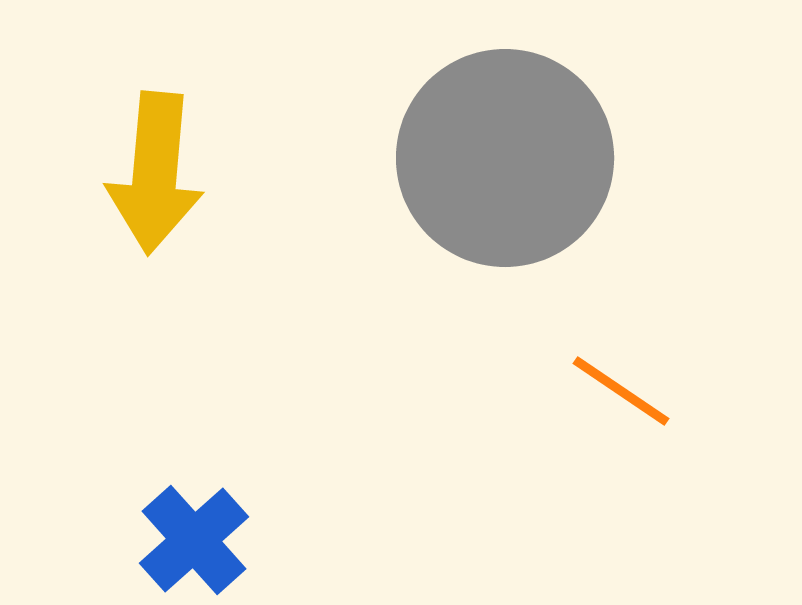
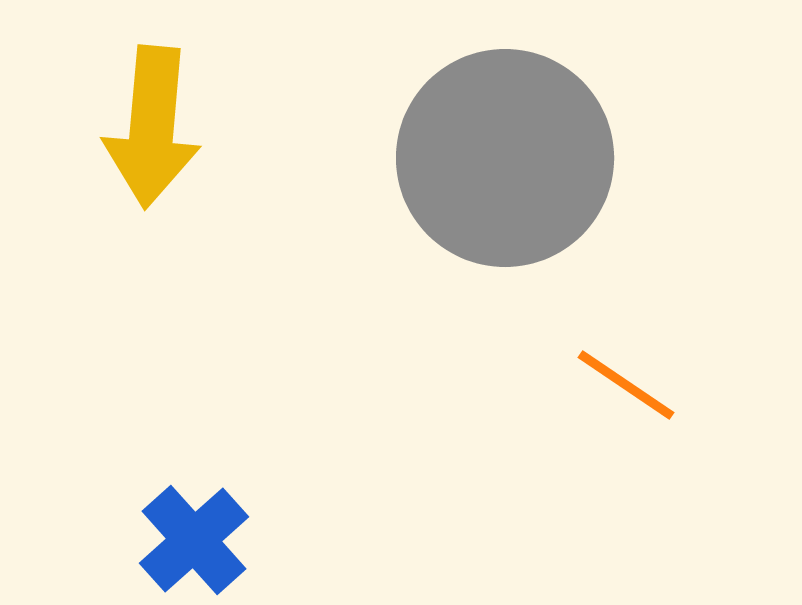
yellow arrow: moved 3 px left, 46 px up
orange line: moved 5 px right, 6 px up
